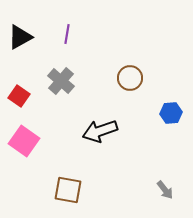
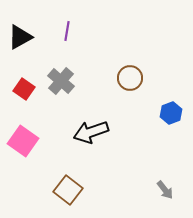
purple line: moved 3 px up
red square: moved 5 px right, 7 px up
blue hexagon: rotated 15 degrees counterclockwise
black arrow: moved 9 px left, 1 px down
pink square: moved 1 px left
brown square: rotated 28 degrees clockwise
